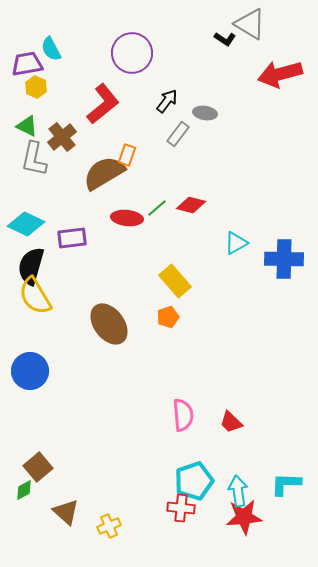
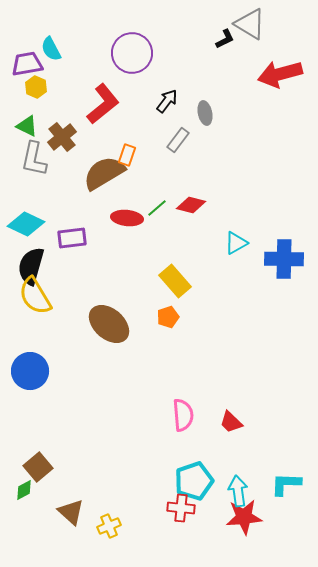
black L-shape: rotated 60 degrees counterclockwise
gray ellipse: rotated 70 degrees clockwise
gray rectangle: moved 6 px down
brown ellipse: rotated 12 degrees counterclockwise
brown triangle: moved 5 px right
